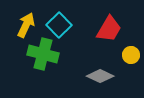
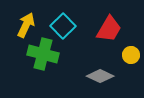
cyan square: moved 4 px right, 1 px down
